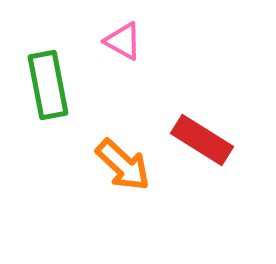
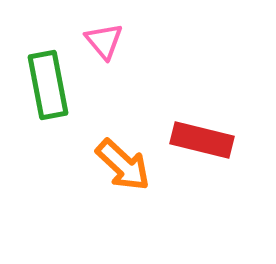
pink triangle: moved 19 px left; rotated 21 degrees clockwise
red rectangle: rotated 18 degrees counterclockwise
